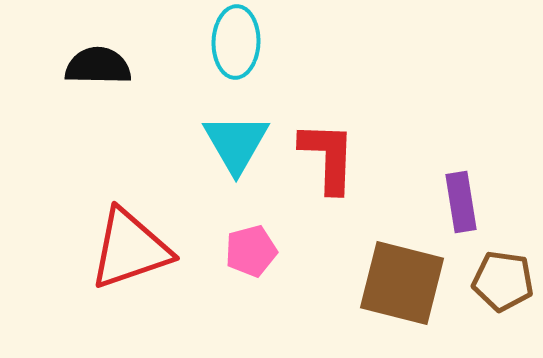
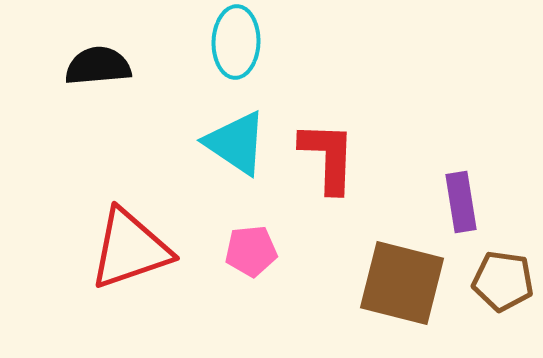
black semicircle: rotated 6 degrees counterclockwise
cyan triangle: rotated 26 degrees counterclockwise
pink pentagon: rotated 9 degrees clockwise
